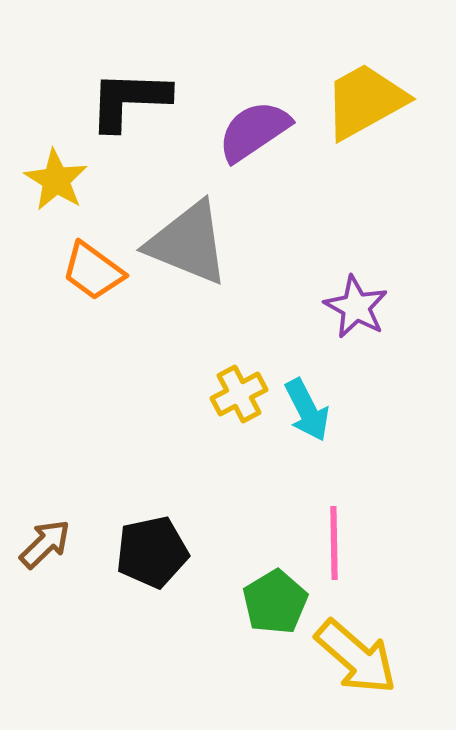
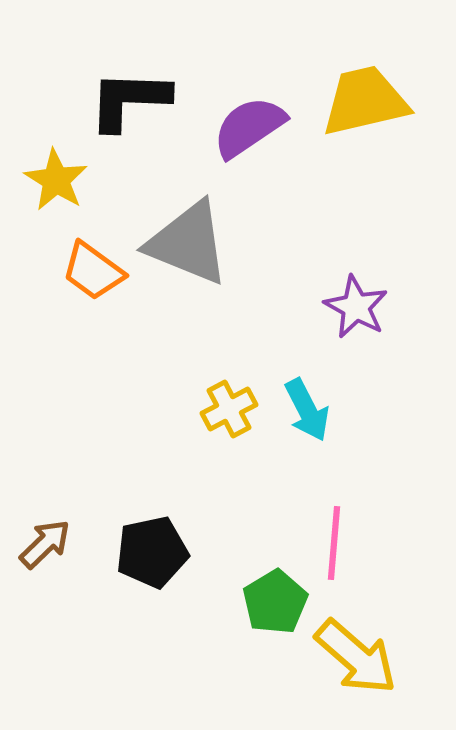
yellow trapezoid: rotated 16 degrees clockwise
purple semicircle: moved 5 px left, 4 px up
yellow cross: moved 10 px left, 15 px down
pink line: rotated 6 degrees clockwise
